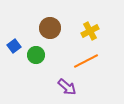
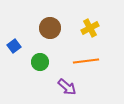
yellow cross: moved 3 px up
green circle: moved 4 px right, 7 px down
orange line: rotated 20 degrees clockwise
